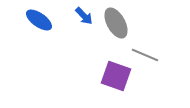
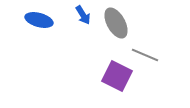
blue arrow: moved 1 px left, 1 px up; rotated 12 degrees clockwise
blue ellipse: rotated 20 degrees counterclockwise
purple square: moved 1 px right; rotated 8 degrees clockwise
